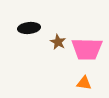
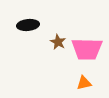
black ellipse: moved 1 px left, 3 px up
orange triangle: rotated 21 degrees counterclockwise
